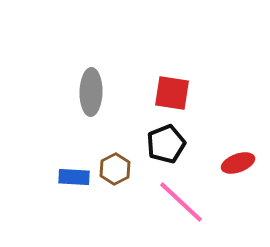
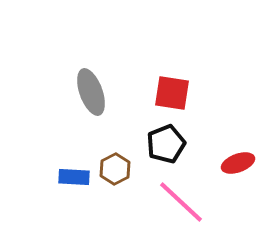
gray ellipse: rotated 21 degrees counterclockwise
